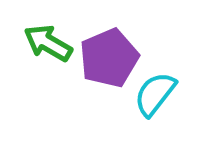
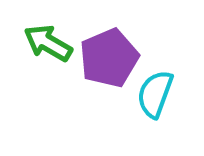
cyan semicircle: rotated 18 degrees counterclockwise
